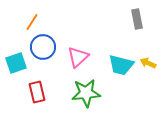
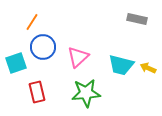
gray rectangle: rotated 66 degrees counterclockwise
yellow arrow: moved 5 px down
